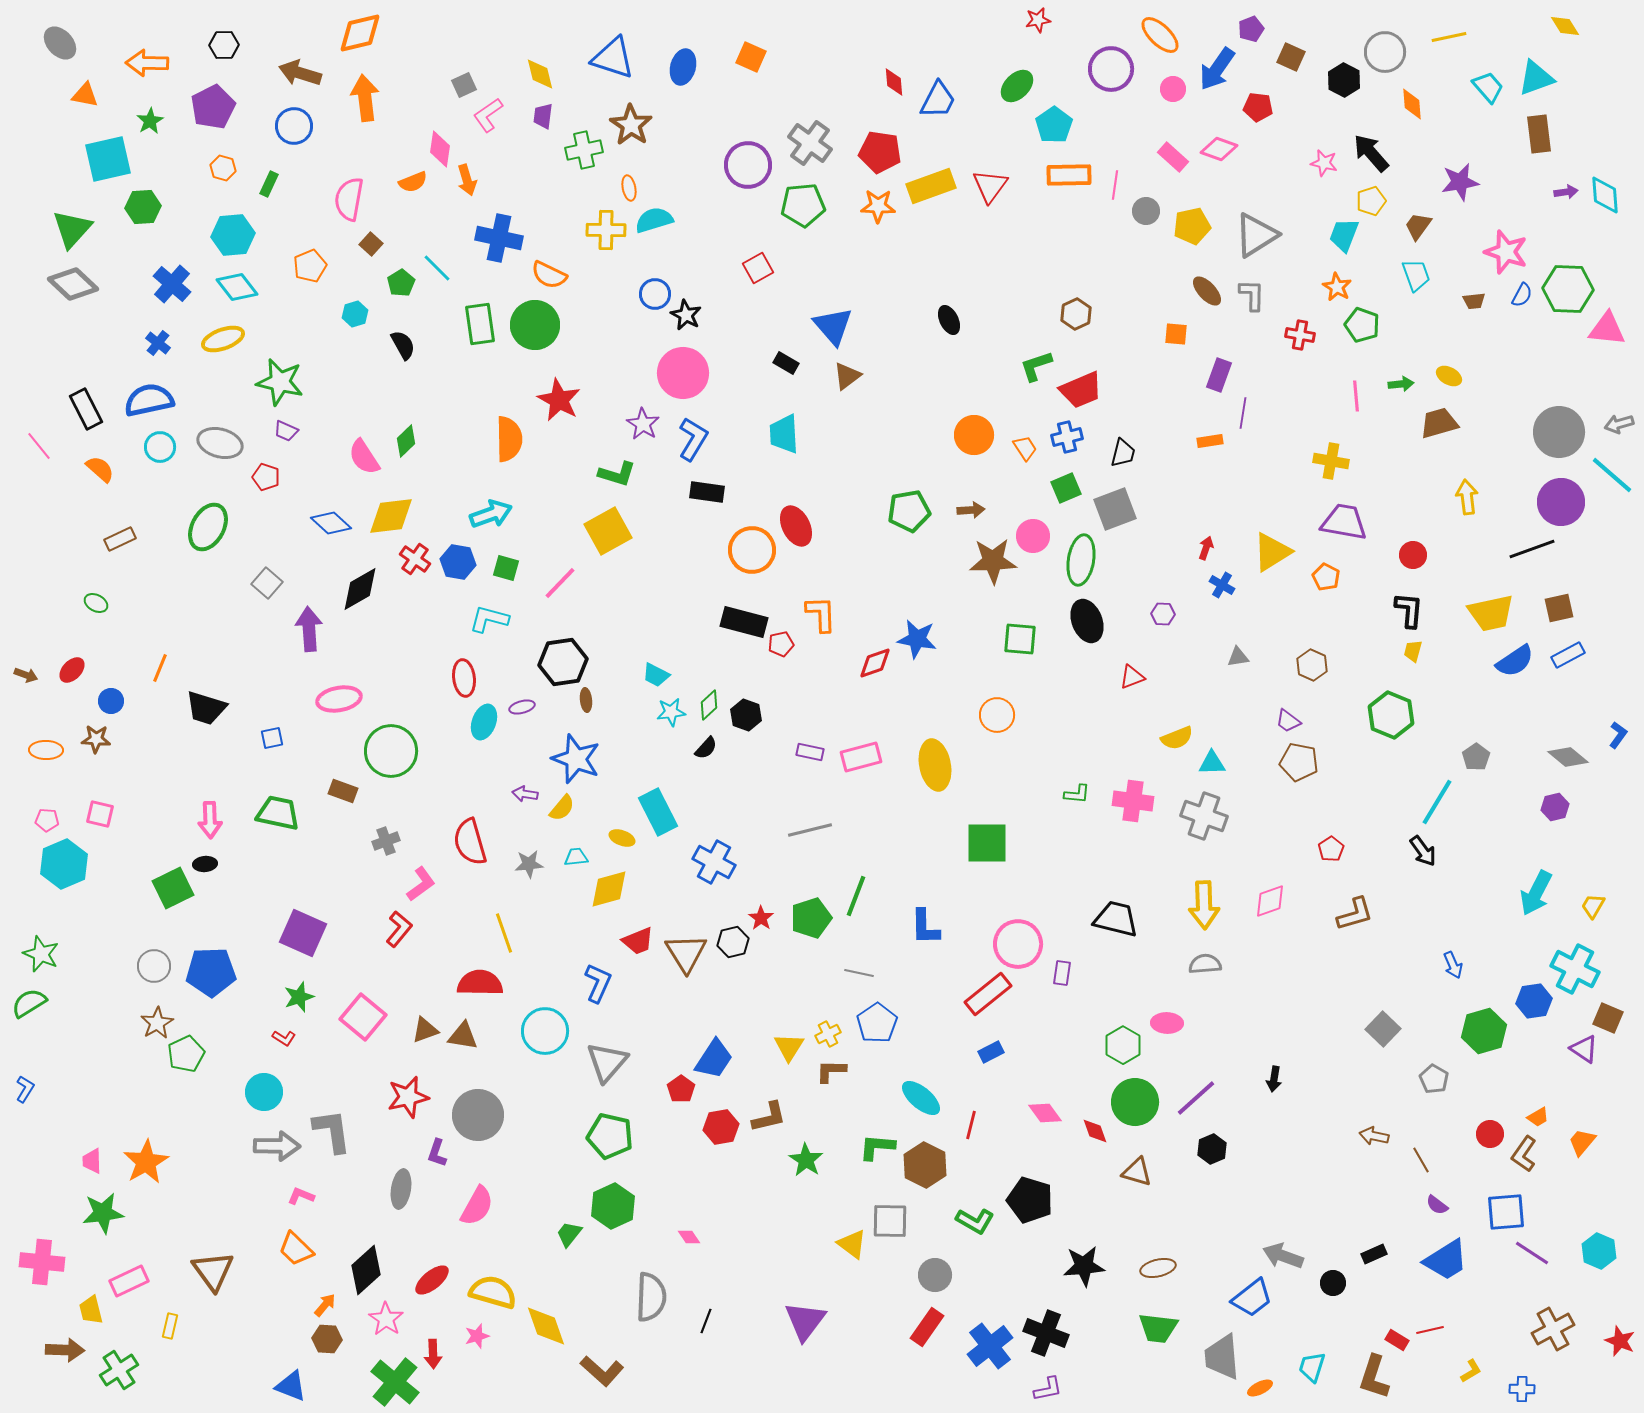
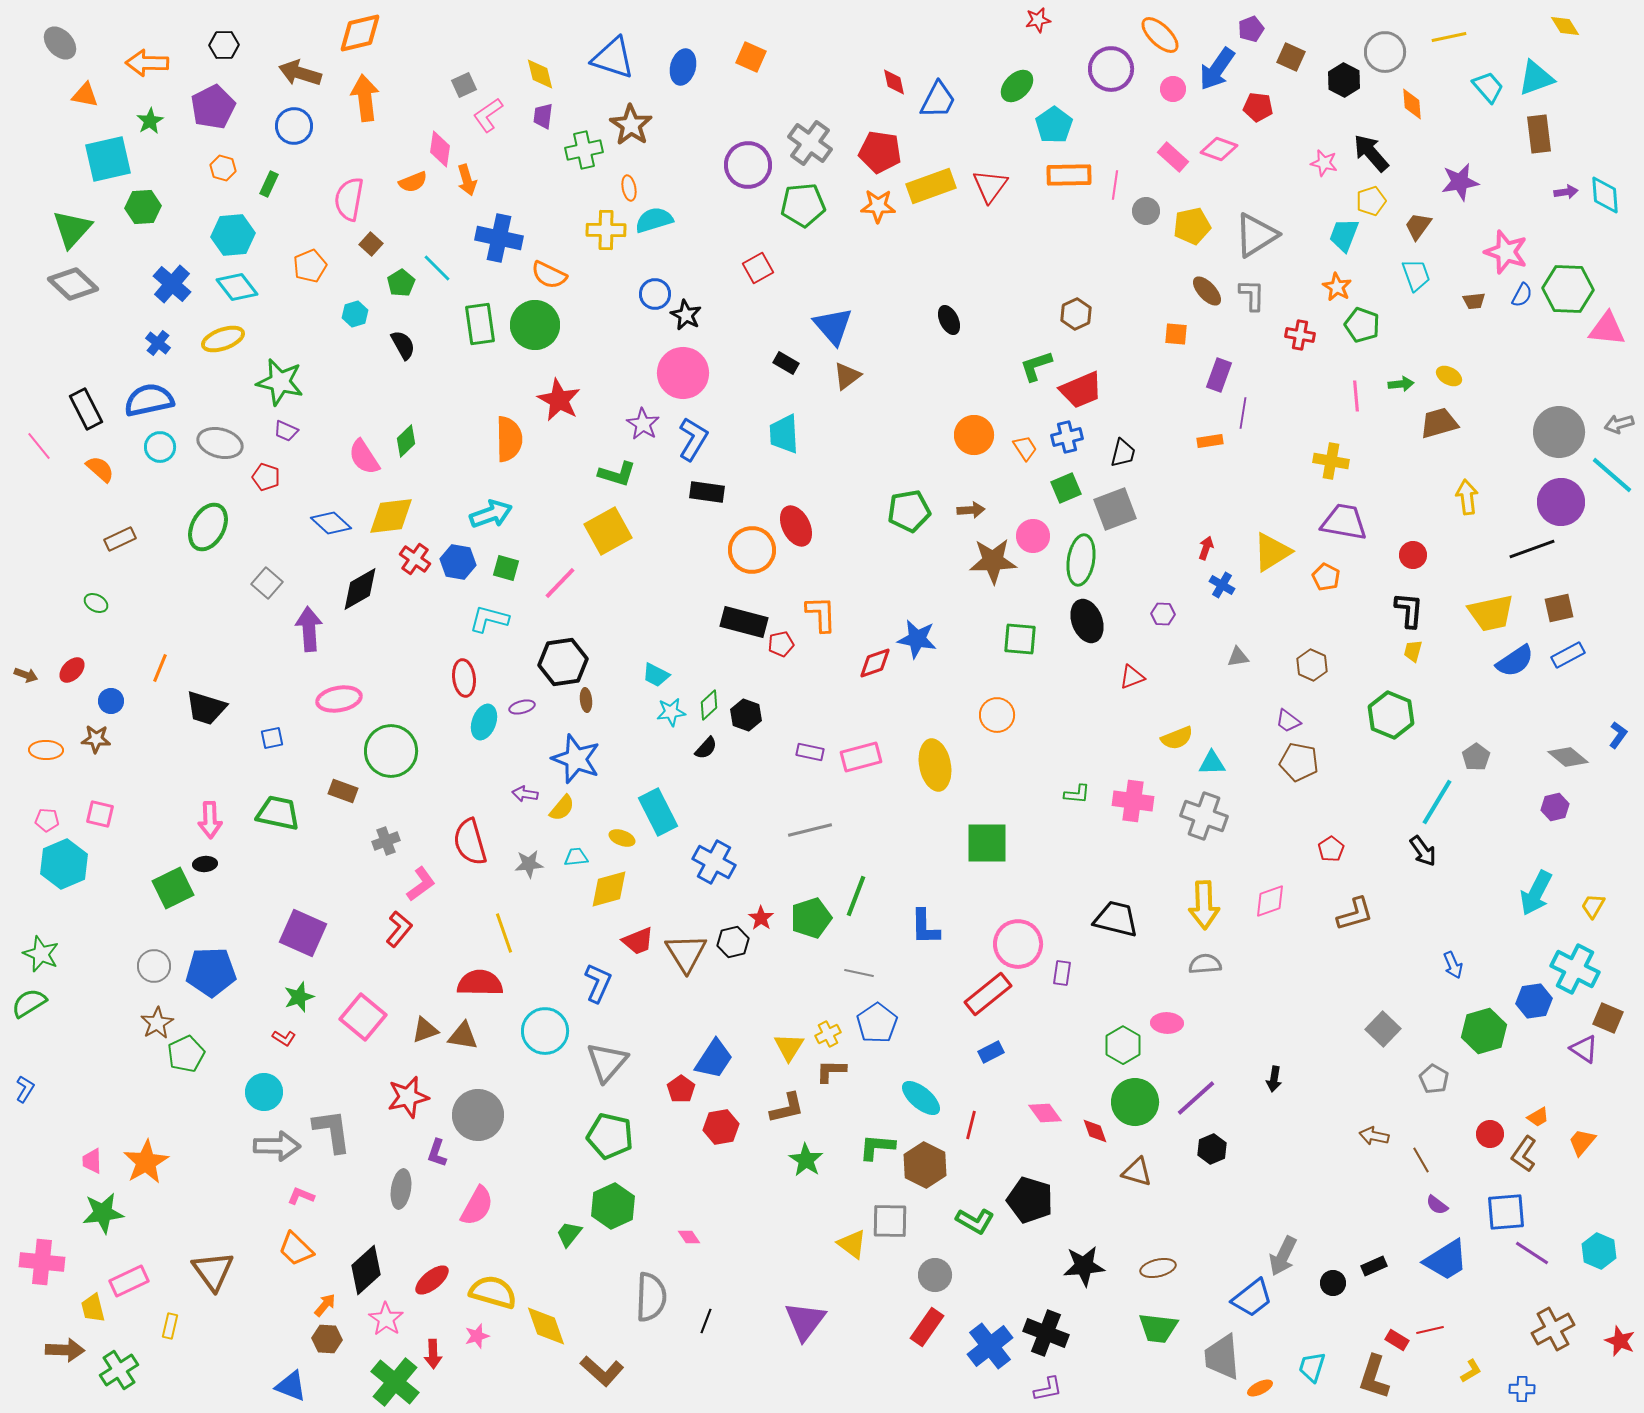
red diamond at (894, 82): rotated 8 degrees counterclockwise
brown L-shape at (769, 1117): moved 18 px right, 9 px up
black rectangle at (1374, 1254): moved 12 px down
gray arrow at (1283, 1256): rotated 84 degrees counterclockwise
yellow trapezoid at (91, 1310): moved 2 px right, 2 px up
